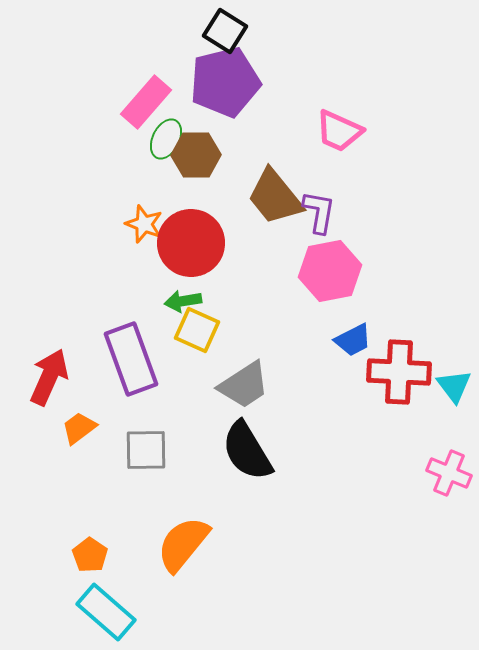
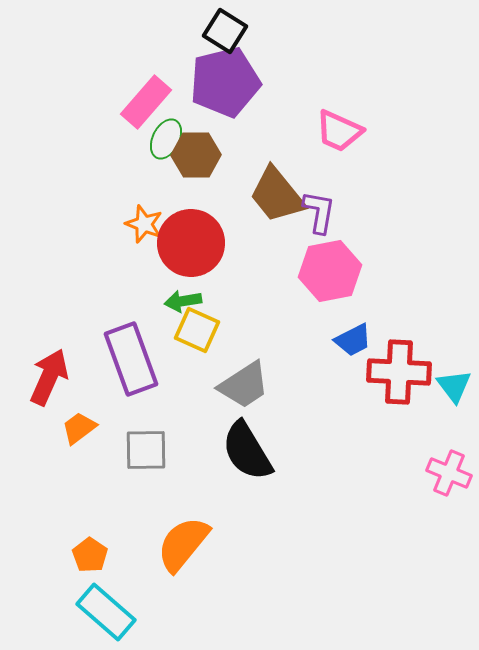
brown trapezoid: moved 2 px right, 2 px up
